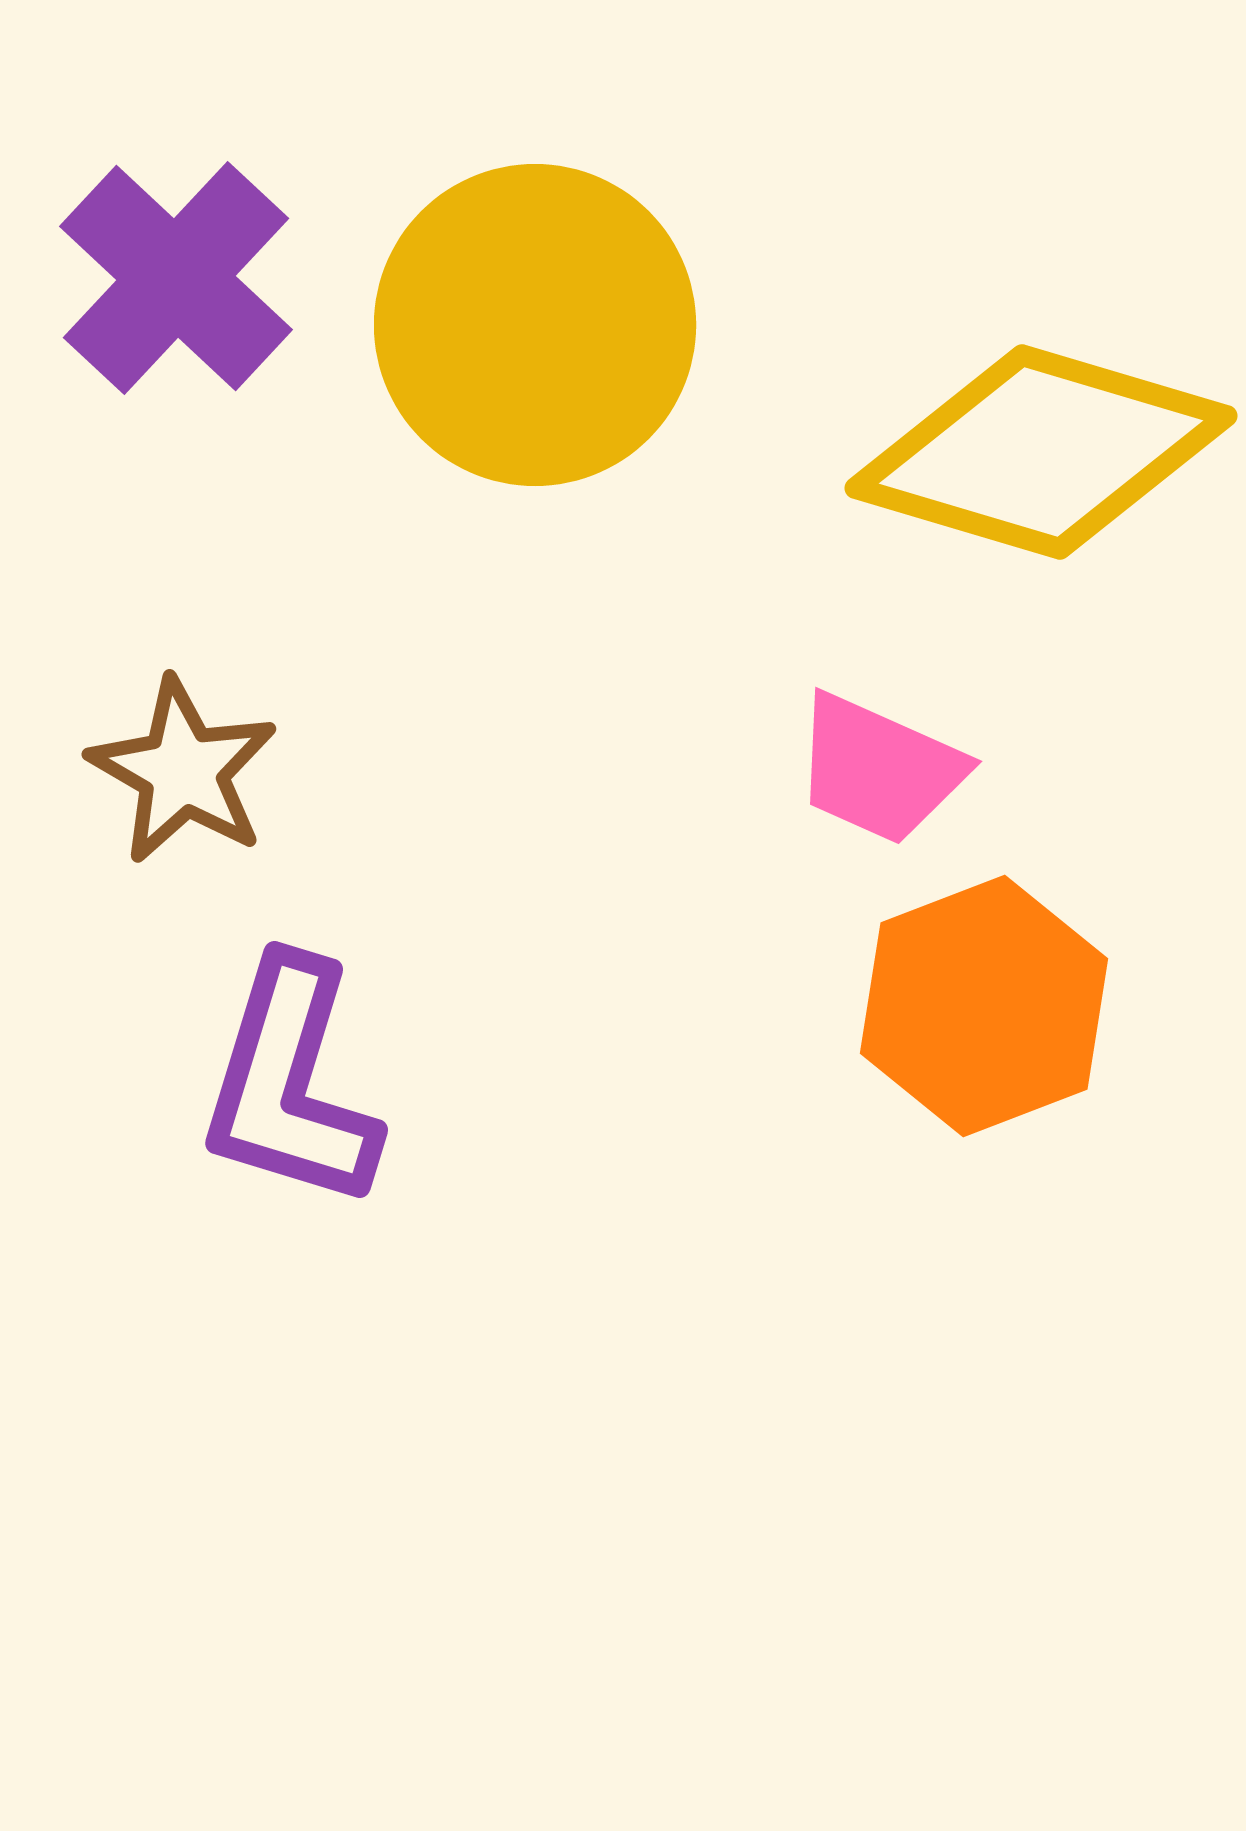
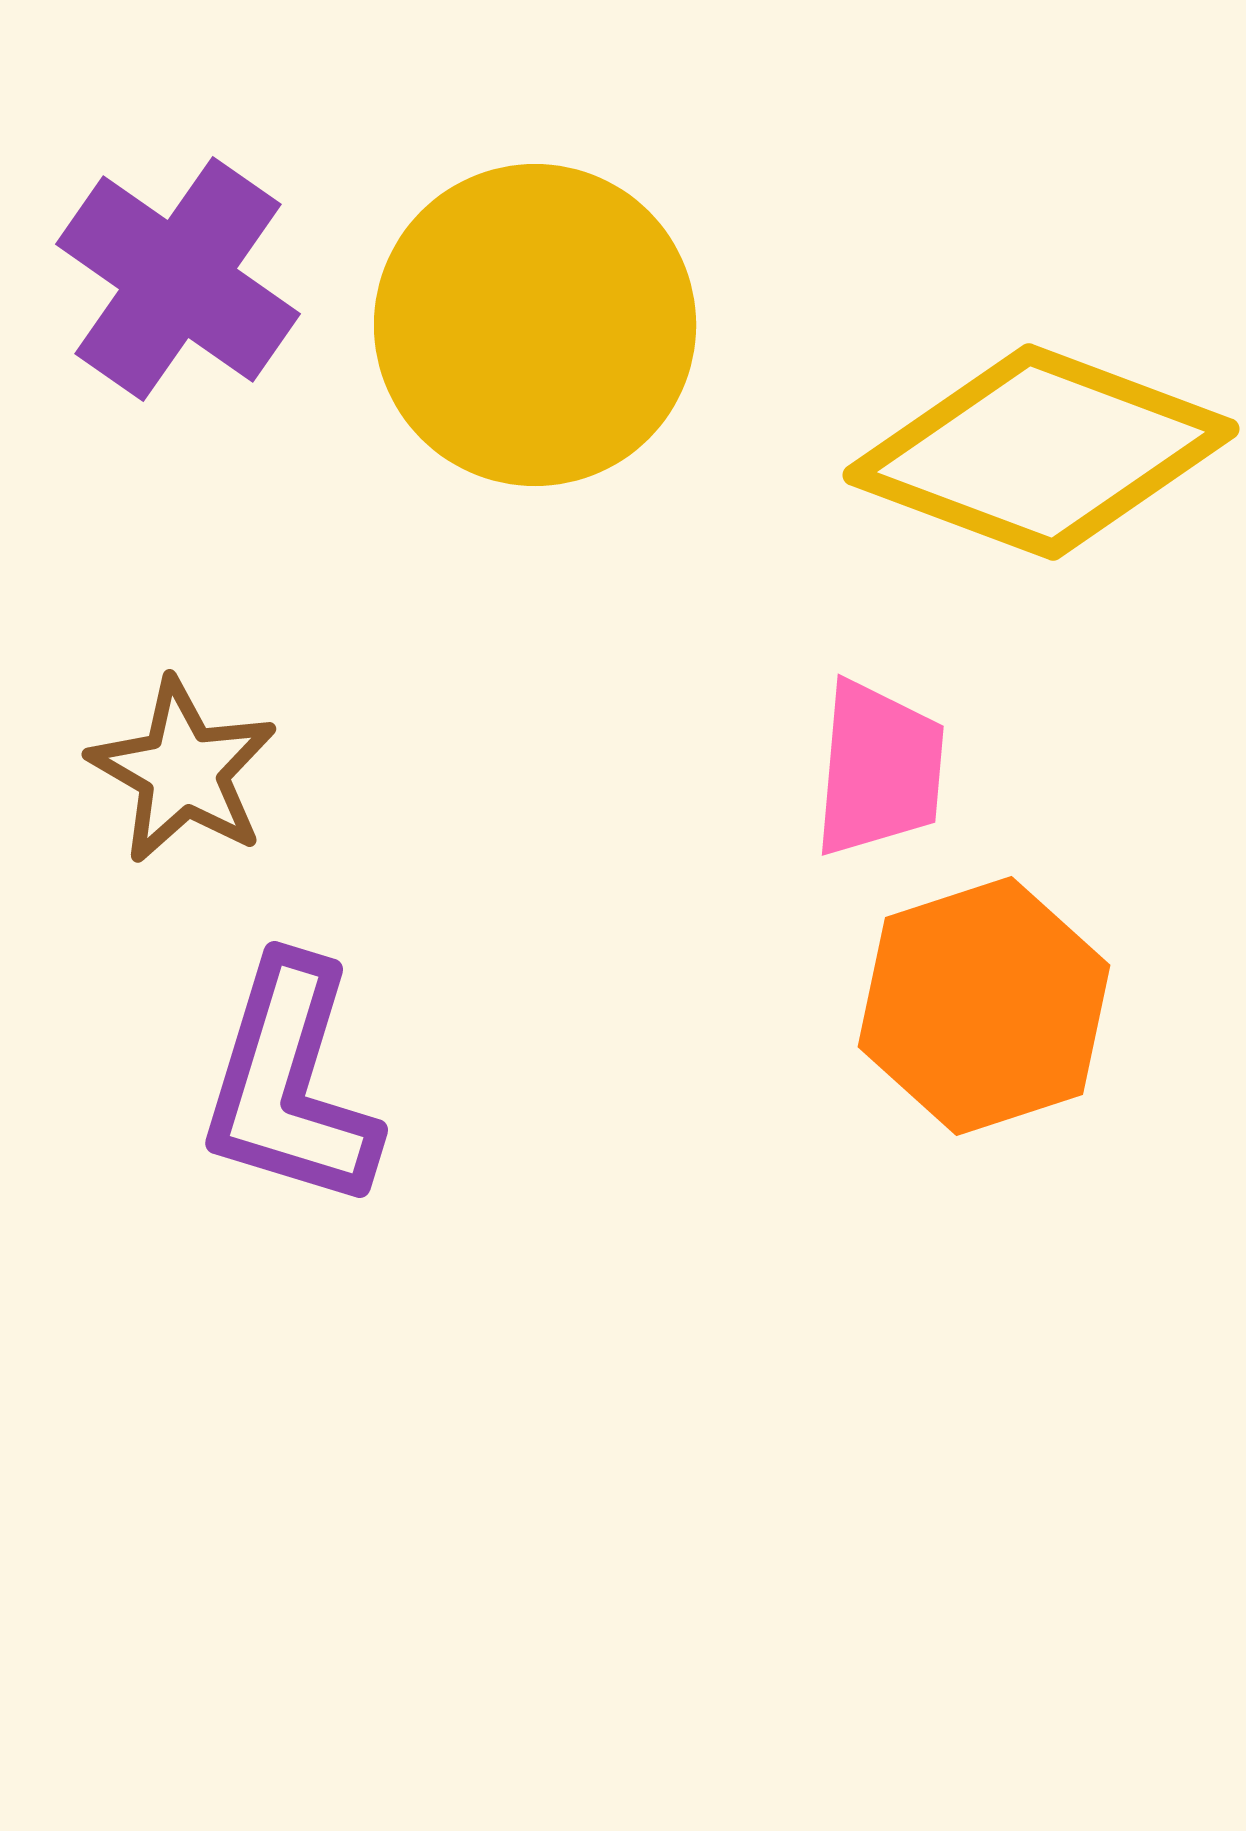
purple cross: moved 2 px right, 1 px down; rotated 8 degrees counterclockwise
yellow diamond: rotated 4 degrees clockwise
pink trapezoid: rotated 109 degrees counterclockwise
orange hexagon: rotated 3 degrees clockwise
